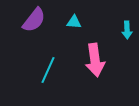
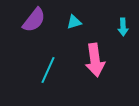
cyan triangle: rotated 21 degrees counterclockwise
cyan arrow: moved 4 px left, 3 px up
